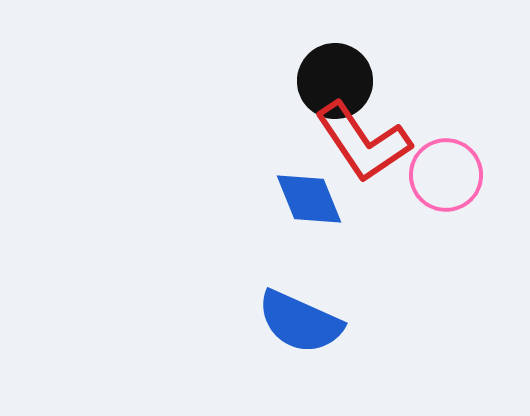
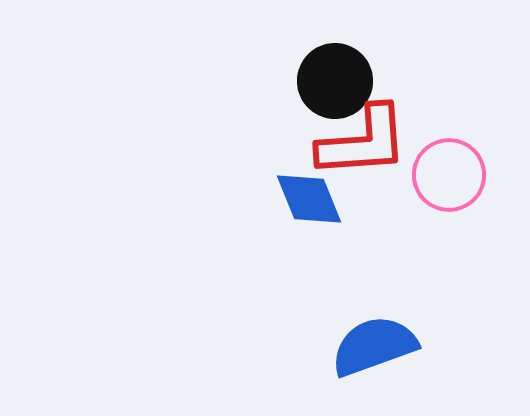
red L-shape: rotated 60 degrees counterclockwise
pink circle: moved 3 px right
blue semicircle: moved 74 px right, 24 px down; rotated 136 degrees clockwise
